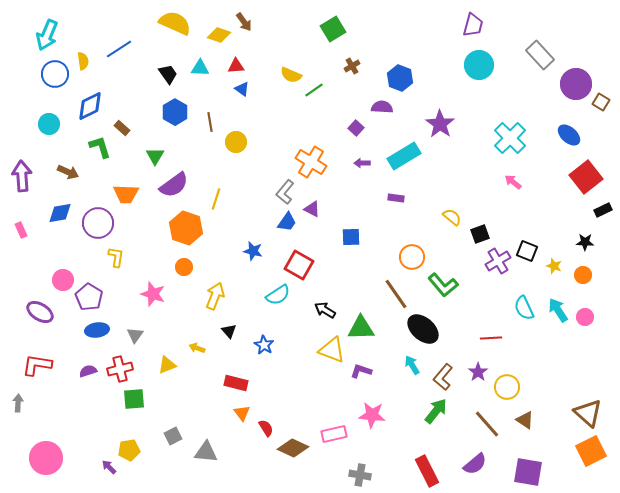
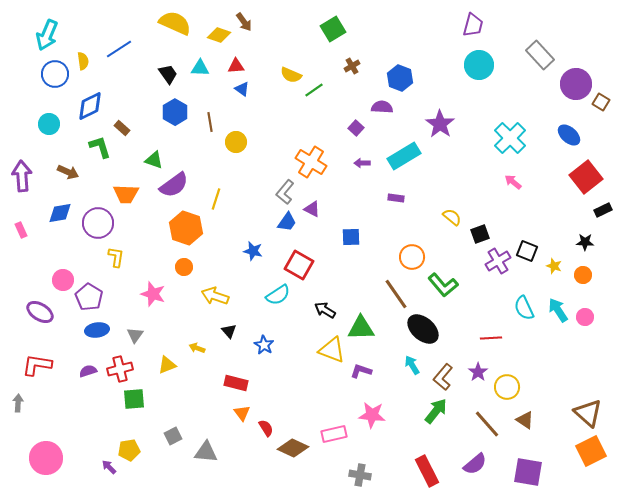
green triangle at (155, 156): moved 1 px left, 4 px down; rotated 42 degrees counterclockwise
yellow arrow at (215, 296): rotated 92 degrees counterclockwise
